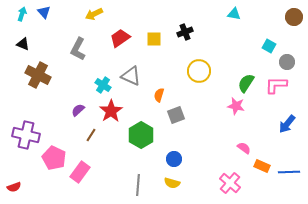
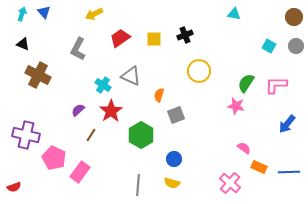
black cross: moved 3 px down
gray circle: moved 9 px right, 16 px up
orange rectangle: moved 3 px left, 1 px down
